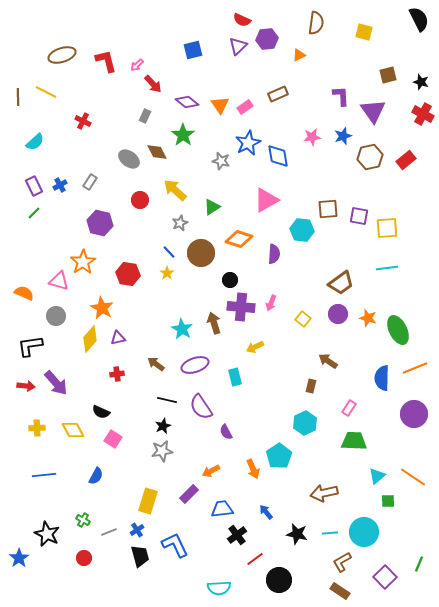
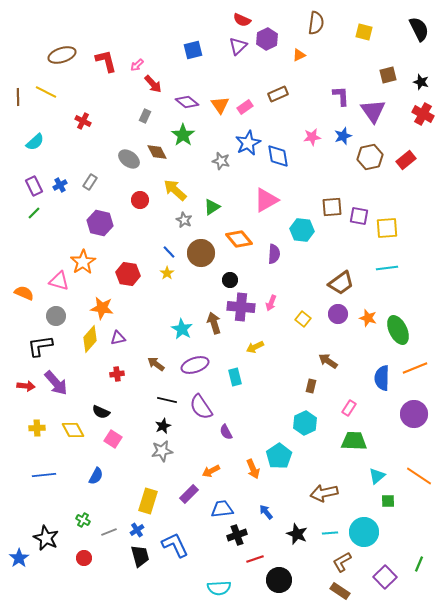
black semicircle at (419, 19): moved 10 px down
purple hexagon at (267, 39): rotated 20 degrees counterclockwise
brown square at (328, 209): moved 4 px right, 2 px up
gray star at (180, 223): moved 4 px right, 3 px up; rotated 21 degrees counterclockwise
orange diamond at (239, 239): rotated 32 degrees clockwise
orange star at (102, 308): rotated 20 degrees counterclockwise
black L-shape at (30, 346): moved 10 px right
orange line at (413, 477): moved 6 px right, 1 px up
black star at (47, 534): moved 1 px left, 4 px down
black star at (297, 534): rotated 10 degrees clockwise
black cross at (237, 535): rotated 18 degrees clockwise
red line at (255, 559): rotated 18 degrees clockwise
